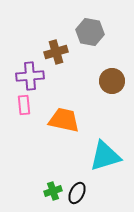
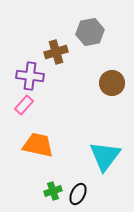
gray hexagon: rotated 20 degrees counterclockwise
purple cross: rotated 12 degrees clockwise
brown circle: moved 2 px down
pink rectangle: rotated 48 degrees clockwise
orange trapezoid: moved 26 px left, 25 px down
cyan triangle: rotated 36 degrees counterclockwise
black ellipse: moved 1 px right, 1 px down
